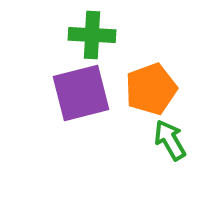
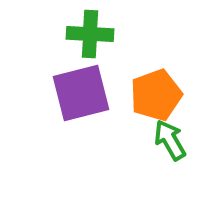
green cross: moved 2 px left, 1 px up
orange pentagon: moved 5 px right, 6 px down
